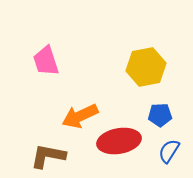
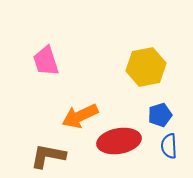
blue pentagon: rotated 15 degrees counterclockwise
blue semicircle: moved 5 px up; rotated 35 degrees counterclockwise
